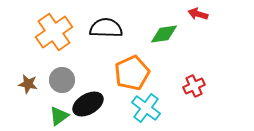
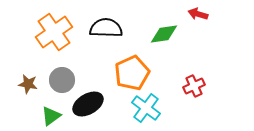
green triangle: moved 8 px left
